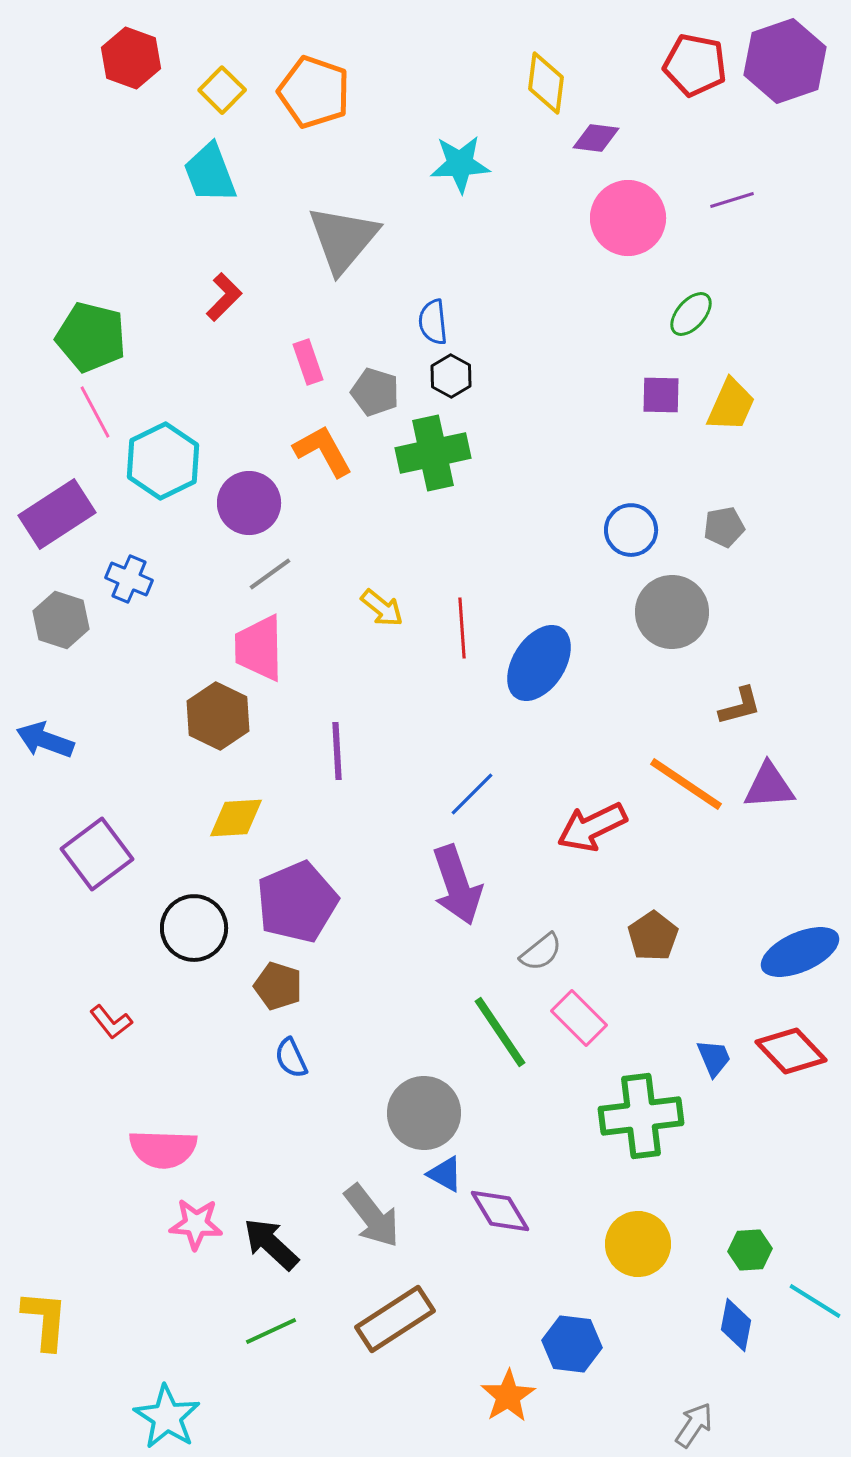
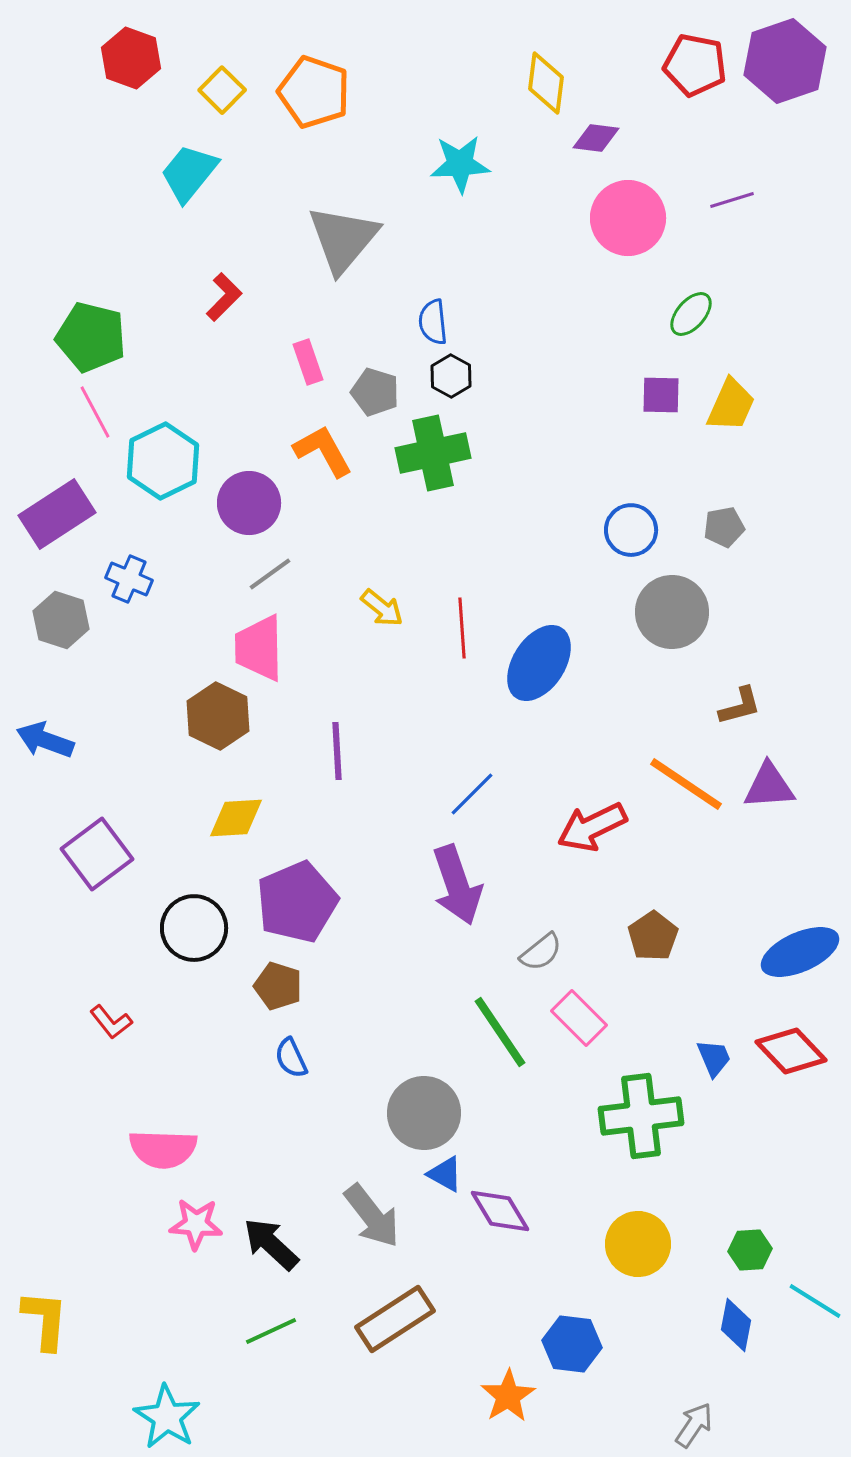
cyan trapezoid at (210, 173): moved 21 px left; rotated 60 degrees clockwise
